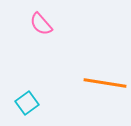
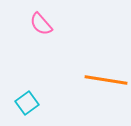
orange line: moved 1 px right, 3 px up
